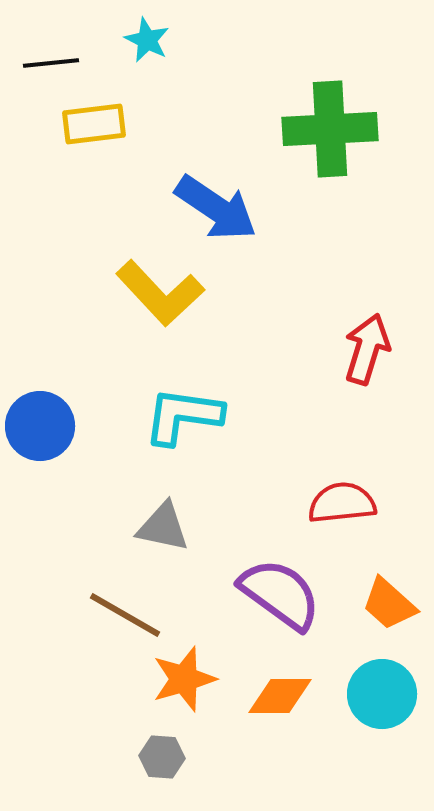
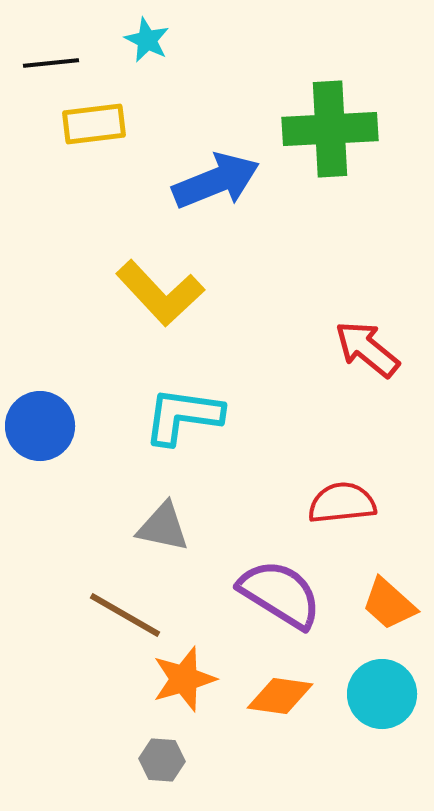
blue arrow: moved 27 px up; rotated 56 degrees counterclockwise
red arrow: rotated 68 degrees counterclockwise
purple semicircle: rotated 4 degrees counterclockwise
orange diamond: rotated 8 degrees clockwise
gray hexagon: moved 3 px down
